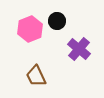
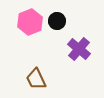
pink hexagon: moved 7 px up
brown trapezoid: moved 3 px down
